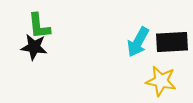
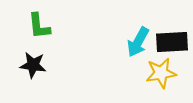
black star: moved 1 px left, 18 px down
yellow star: moved 8 px up; rotated 20 degrees counterclockwise
